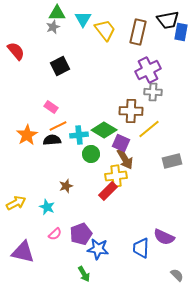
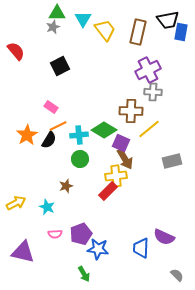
black semicircle: moved 3 px left; rotated 126 degrees clockwise
green circle: moved 11 px left, 5 px down
pink semicircle: rotated 40 degrees clockwise
